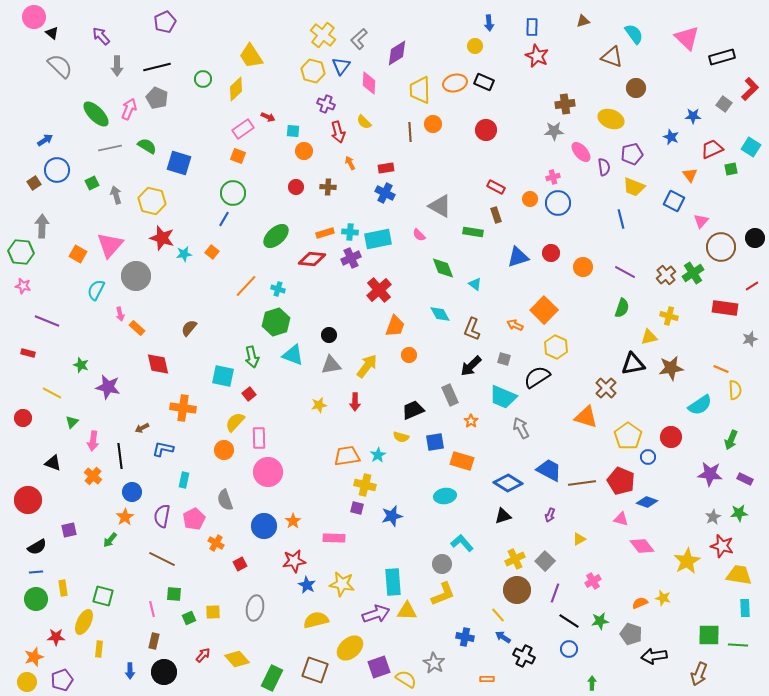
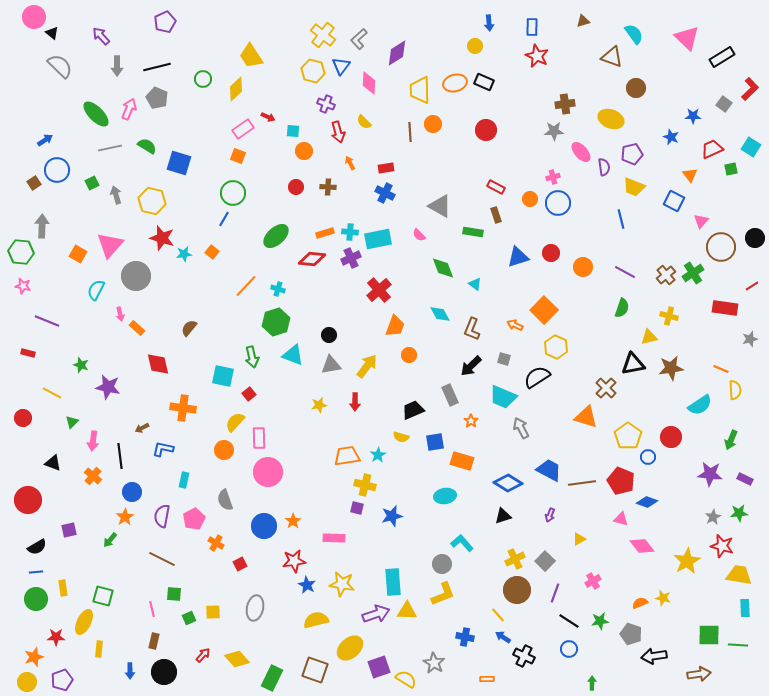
black rectangle at (722, 57): rotated 15 degrees counterclockwise
brown arrow at (699, 674): rotated 120 degrees counterclockwise
